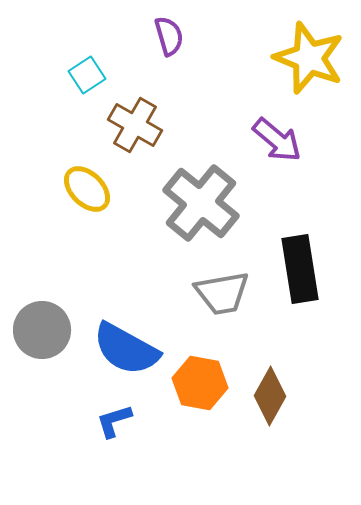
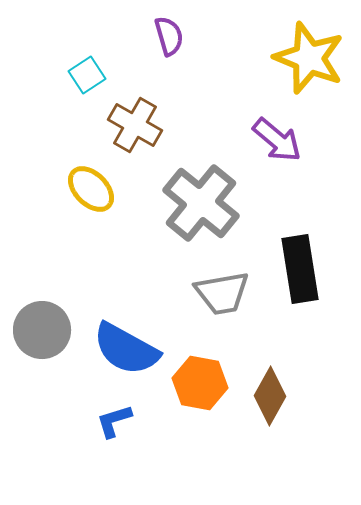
yellow ellipse: moved 4 px right
